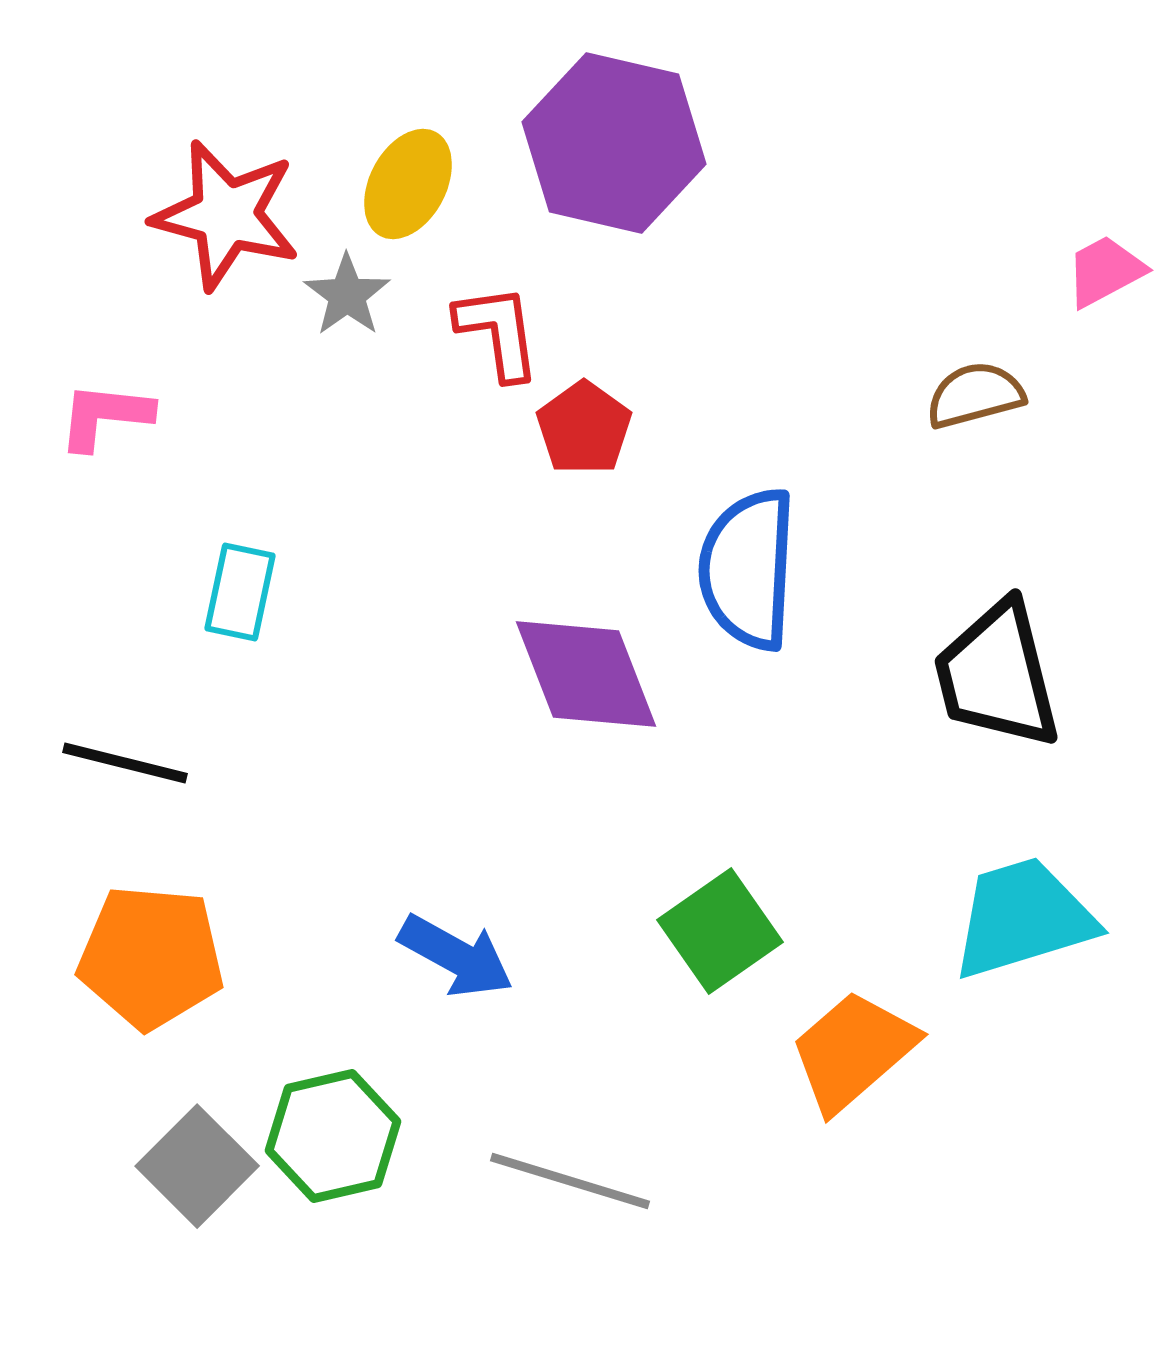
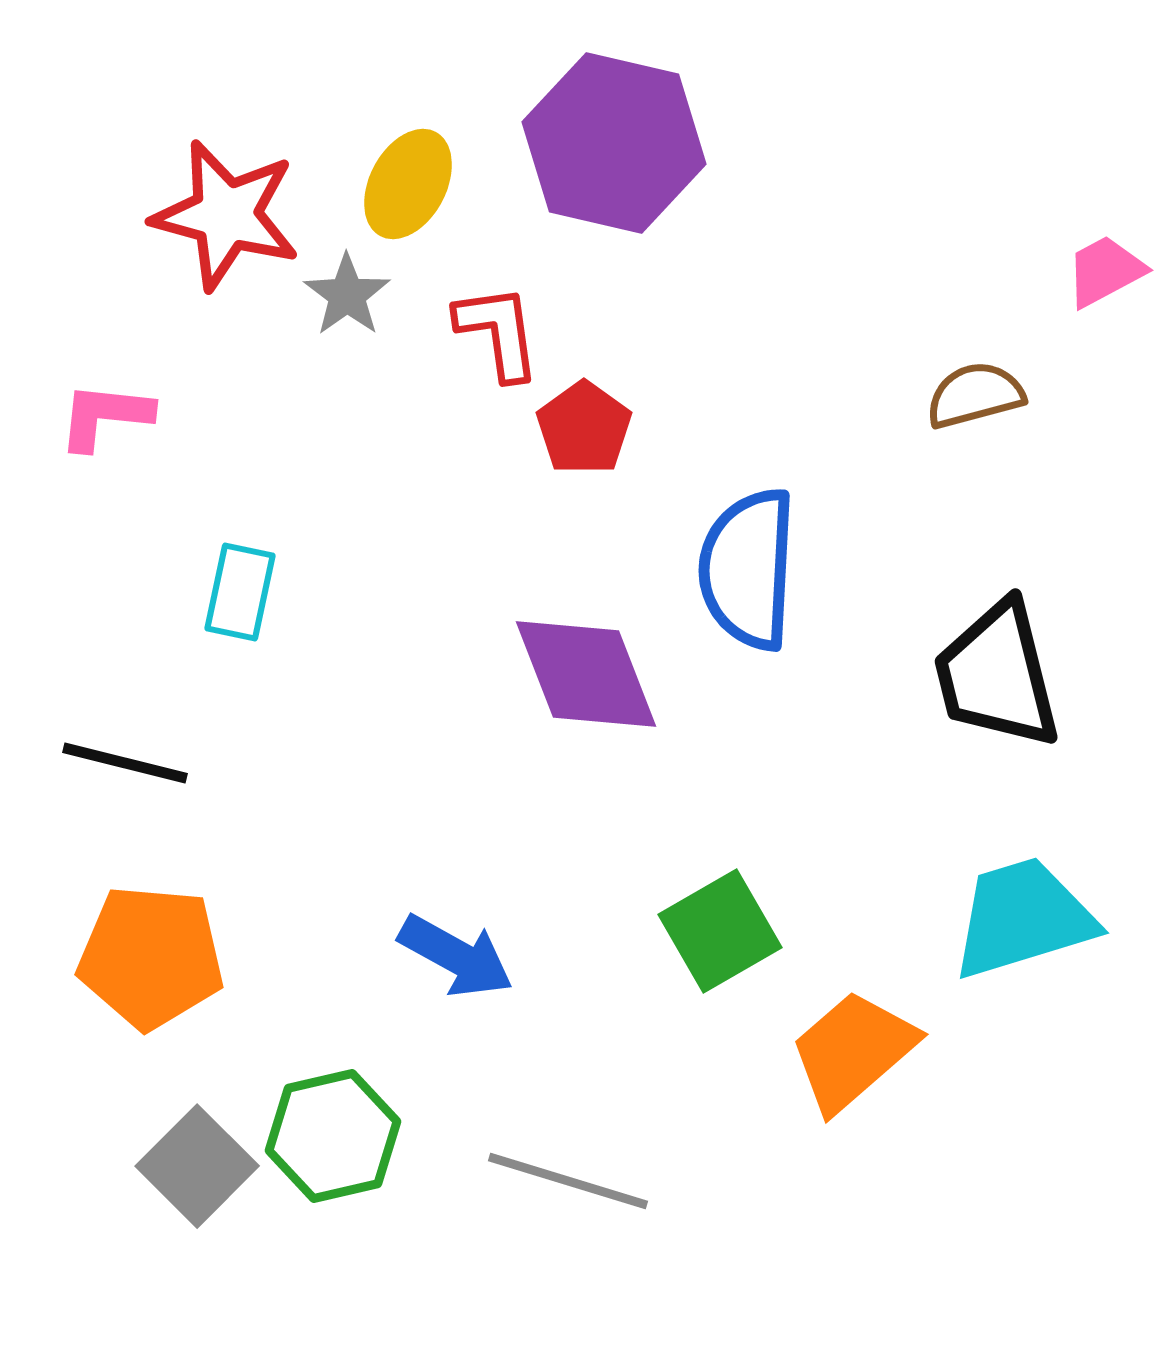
green square: rotated 5 degrees clockwise
gray line: moved 2 px left
